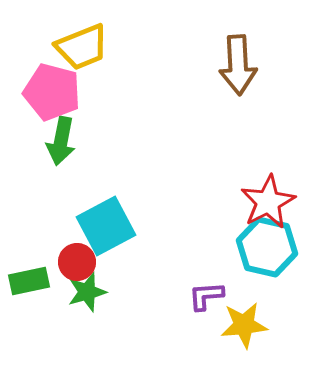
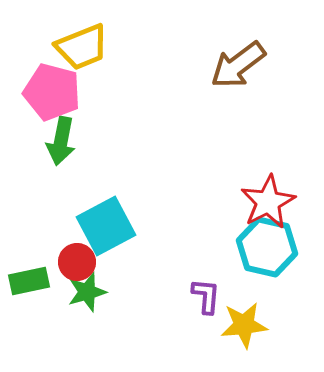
brown arrow: rotated 56 degrees clockwise
purple L-shape: rotated 99 degrees clockwise
